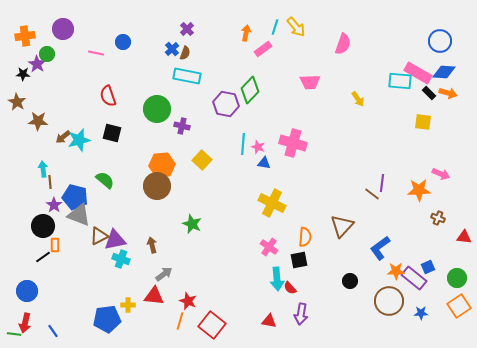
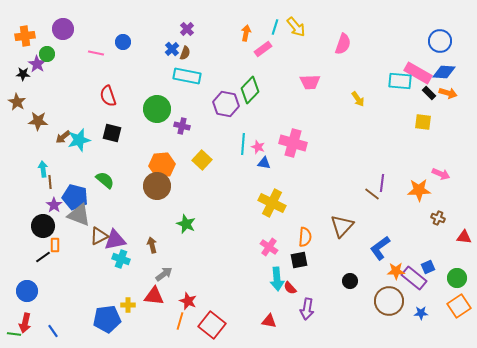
green star at (192, 224): moved 6 px left
purple arrow at (301, 314): moved 6 px right, 5 px up
